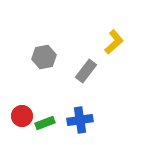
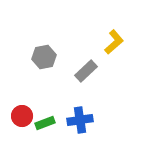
gray rectangle: rotated 10 degrees clockwise
